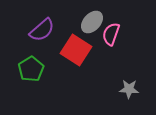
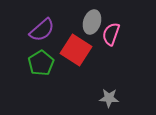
gray ellipse: rotated 25 degrees counterclockwise
green pentagon: moved 10 px right, 6 px up
gray star: moved 20 px left, 9 px down
